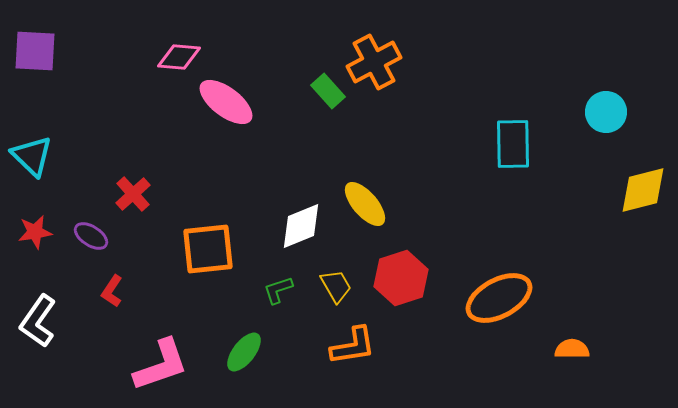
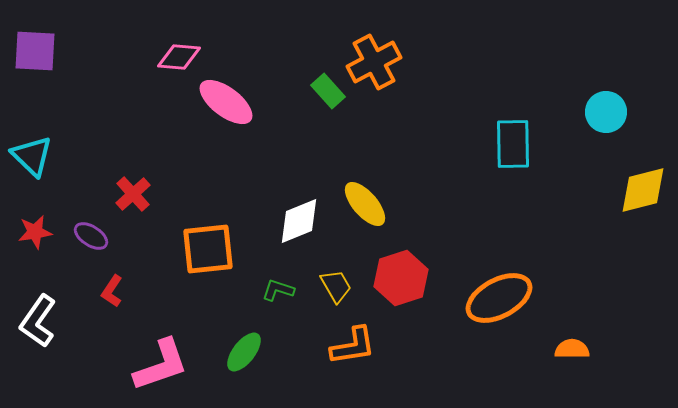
white diamond: moved 2 px left, 5 px up
green L-shape: rotated 36 degrees clockwise
